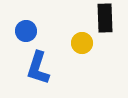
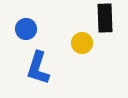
blue circle: moved 2 px up
